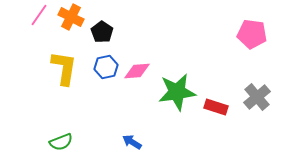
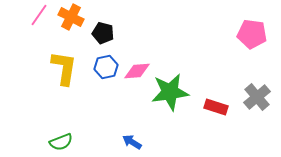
black pentagon: moved 1 px right, 1 px down; rotated 20 degrees counterclockwise
green star: moved 7 px left
